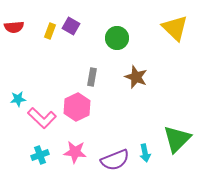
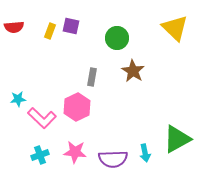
purple square: rotated 18 degrees counterclockwise
brown star: moved 3 px left, 6 px up; rotated 10 degrees clockwise
green triangle: rotated 16 degrees clockwise
purple semicircle: moved 2 px left, 1 px up; rotated 20 degrees clockwise
